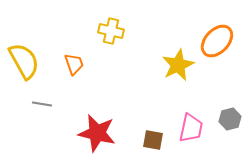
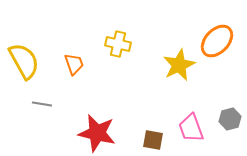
yellow cross: moved 7 px right, 13 px down
yellow star: moved 1 px right
pink trapezoid: rotated 148 degrees clockwise
